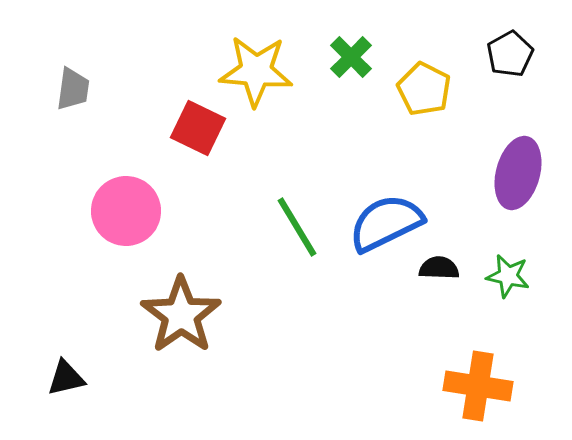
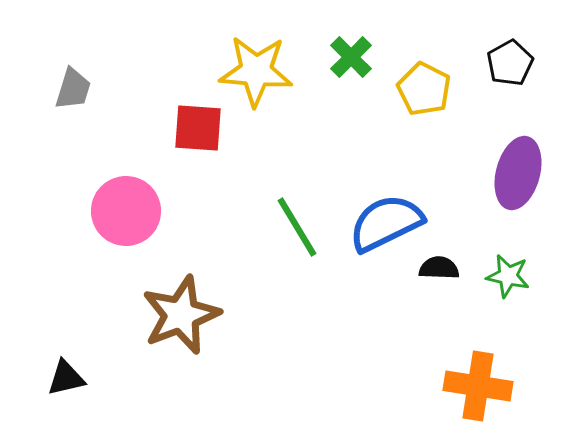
black pentagon: moved 9 px down
gray trapezoid: rotated 9 degrees clockwise
red square: rotated 22 degrees counterclockwise
brown star: rotated 14 degrees clockwise
